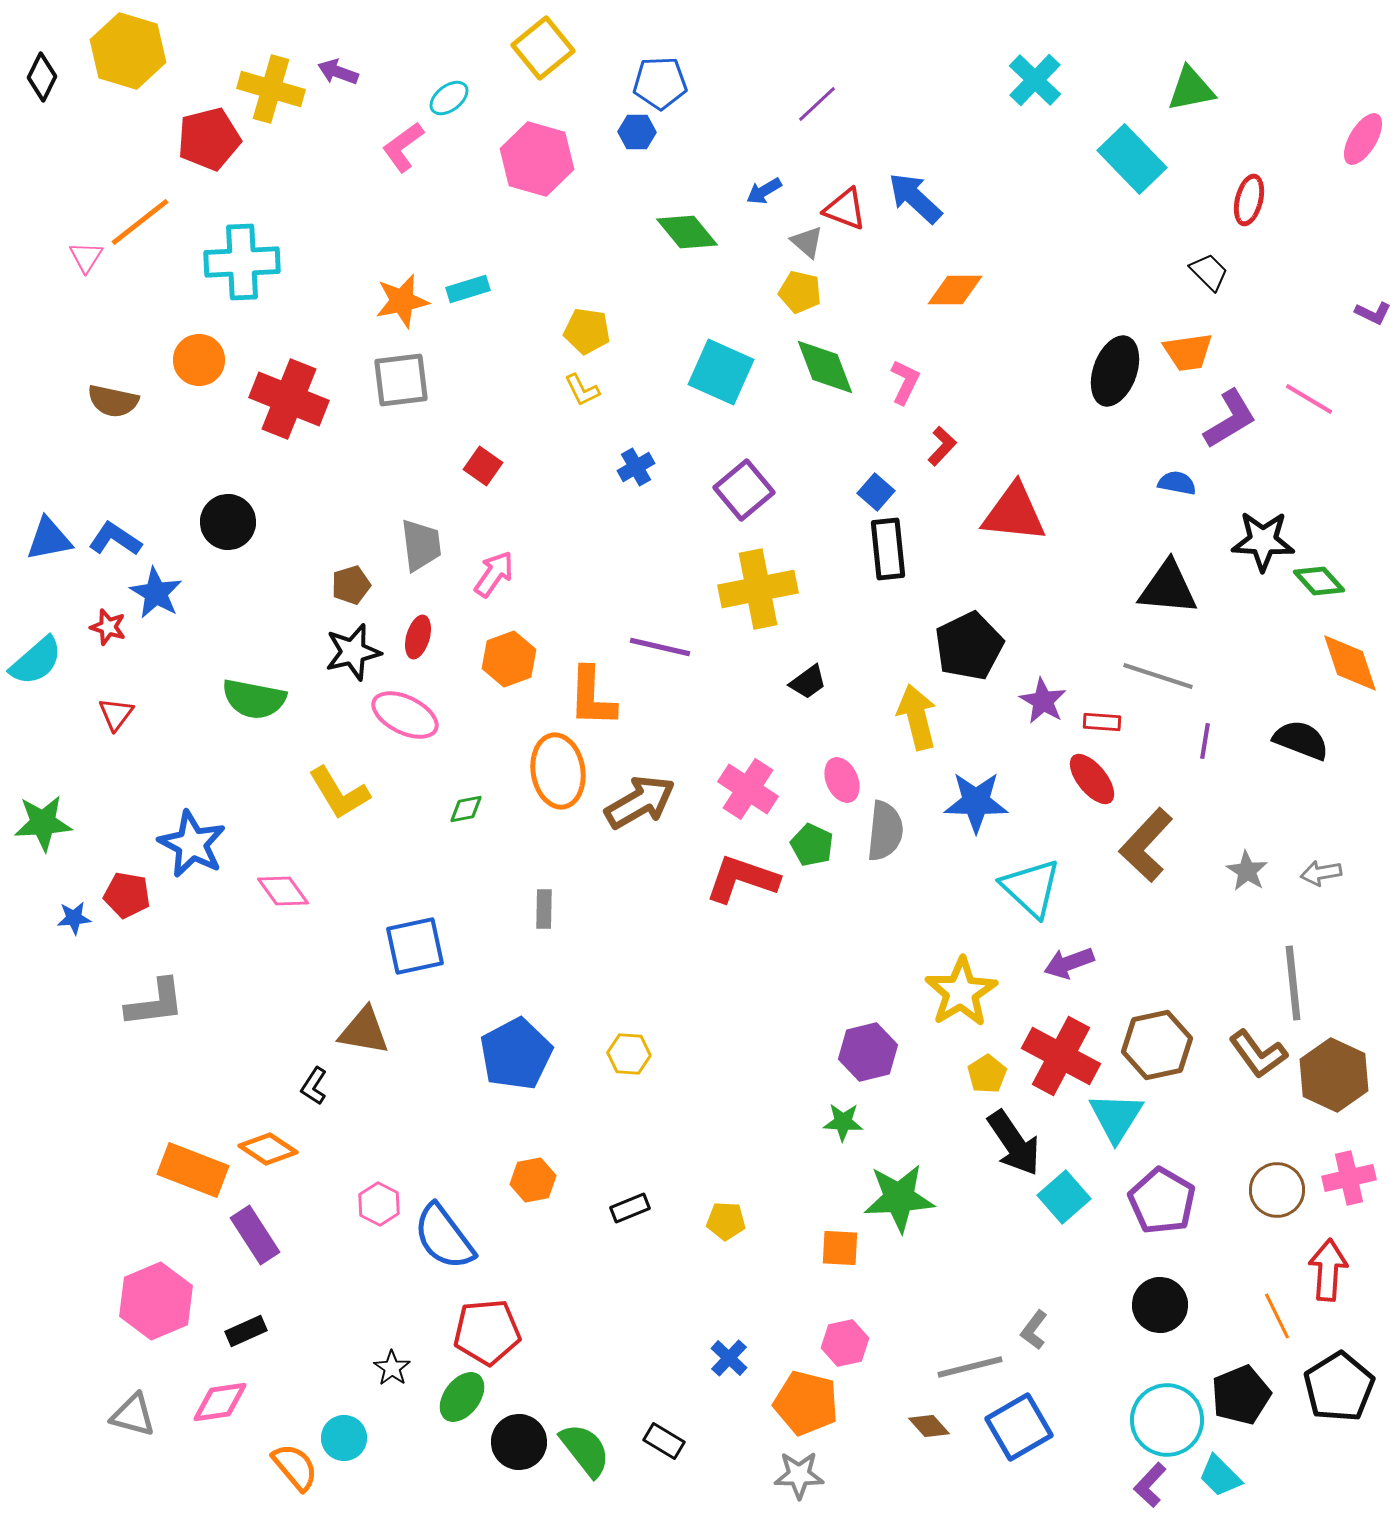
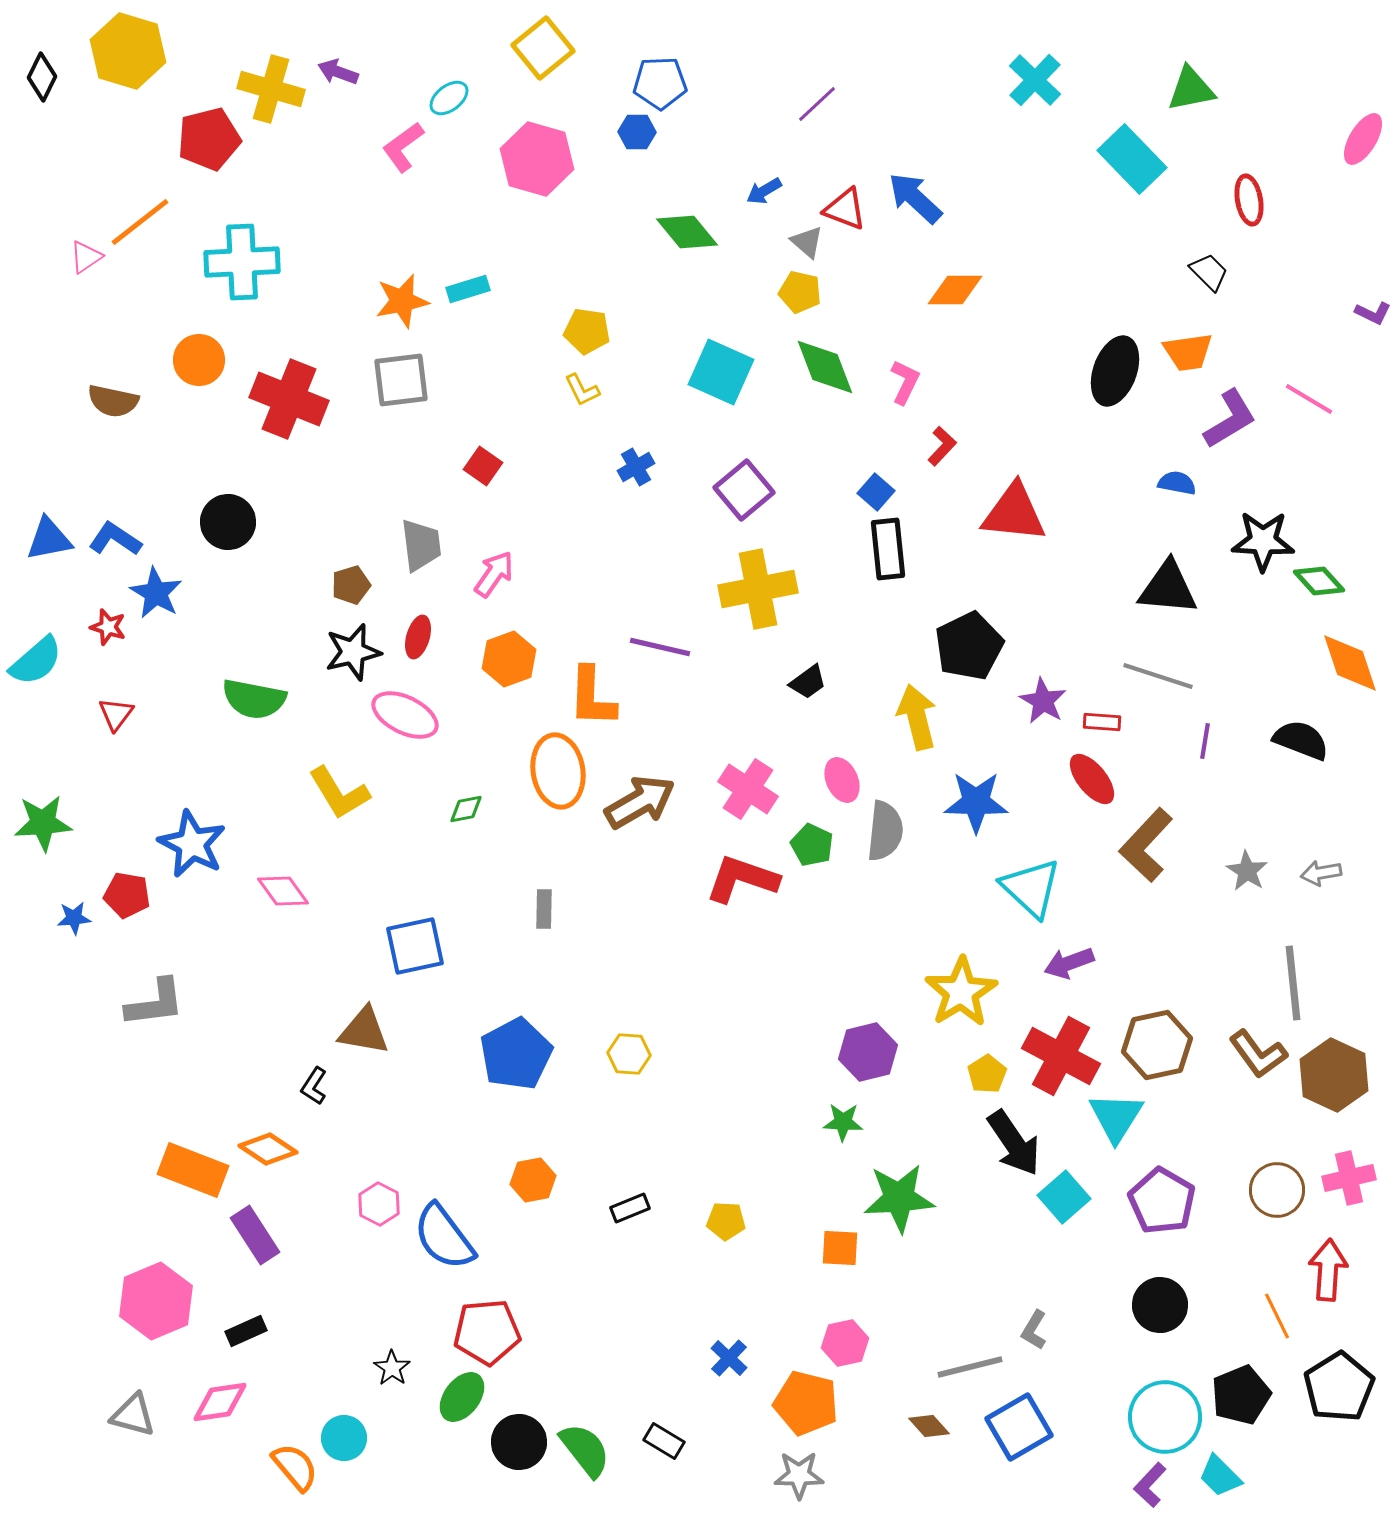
red ellipse at (1249, 200): rotated 24 degrees counterclockwise
pink triangle at (86, 257): rotated 24 degrees clockwise
gray L-shape at (1034, 1330): rotated 6 degrees counterclockwise
cyan circle at (1167, 1420): moved 2 px left, 3 px up
